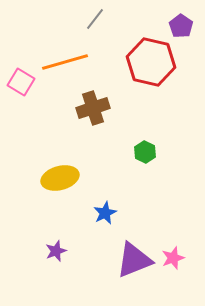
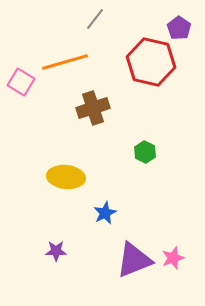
purple pentagon: moved 2 px left, 2 px down
yellow ellipse: moved 6 px right, 1 px up; rotated 21 degrees clockwise
purple star: rotated 20 degrees clockwise
